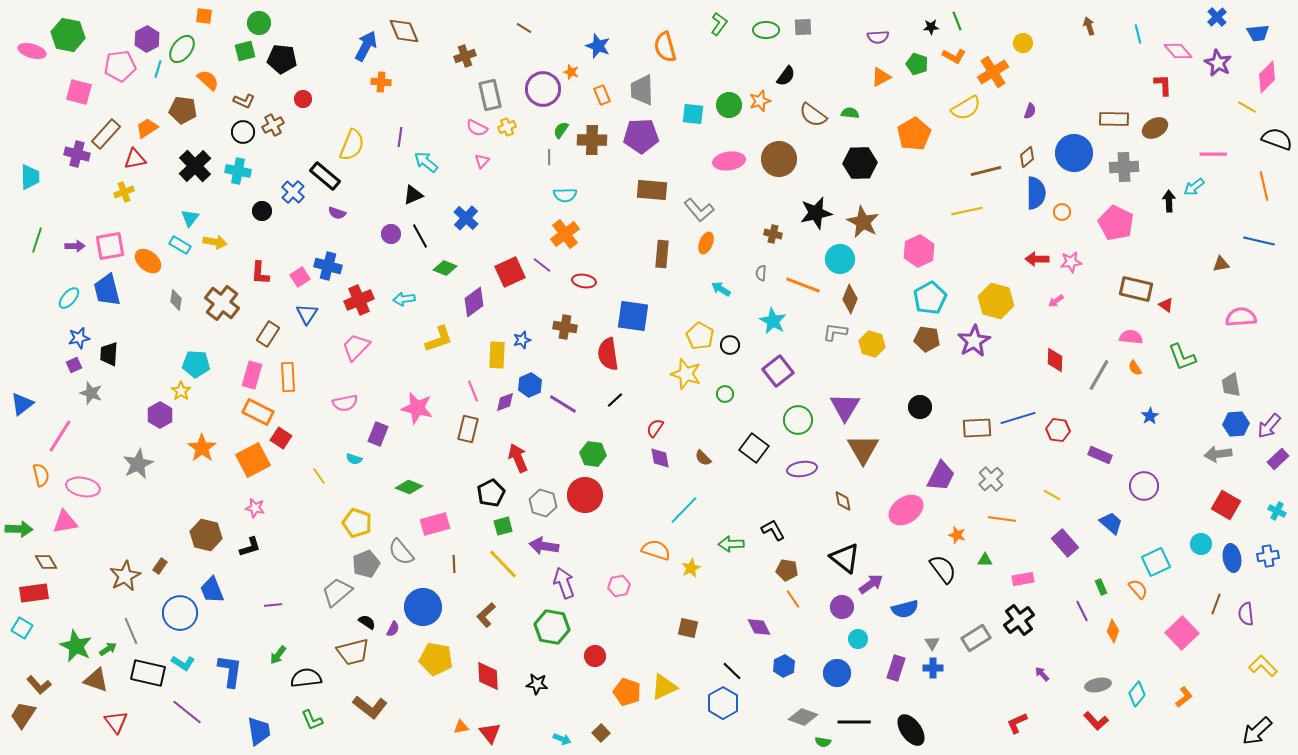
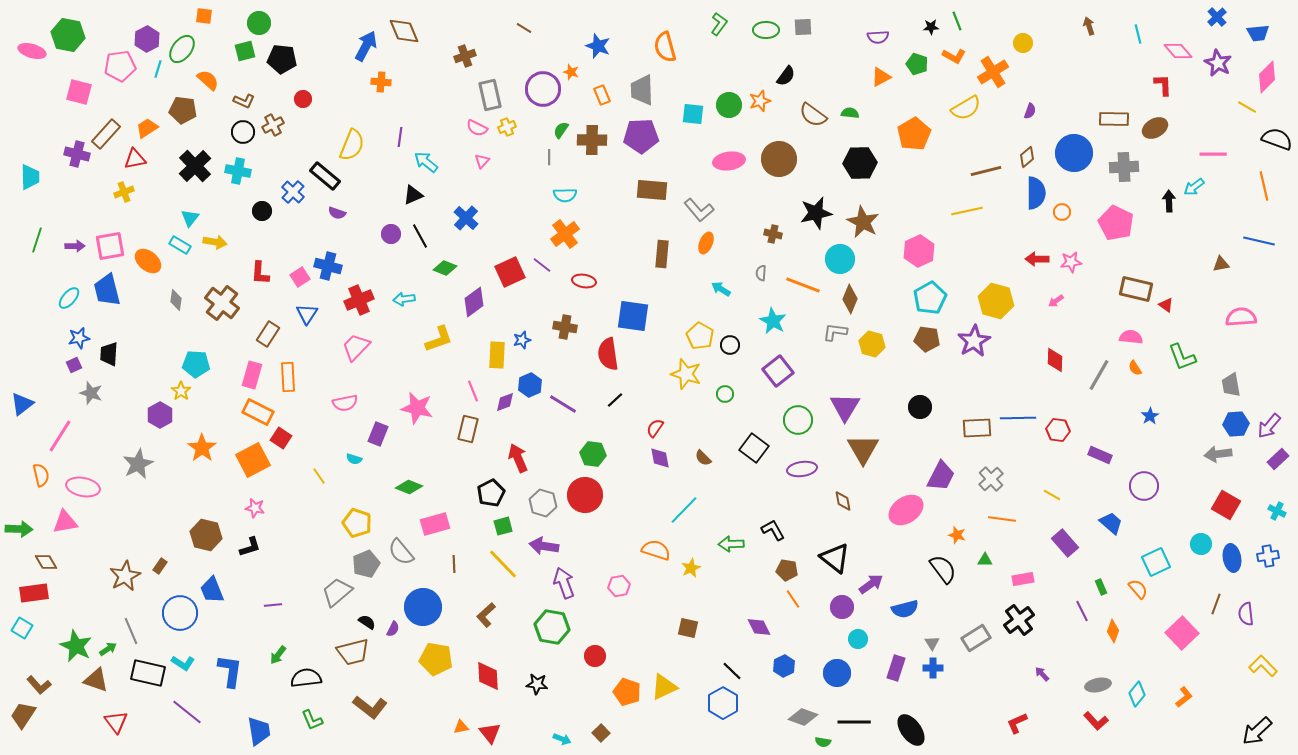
blue line at (1018, 418): rotated 16 degrees clockwise
black triangle at (845, 558): moved 10 px left
